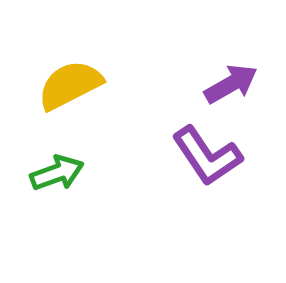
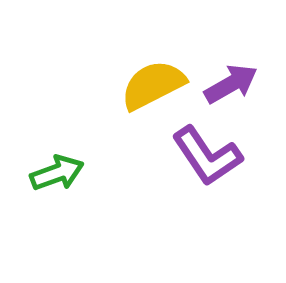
yellow semicircle: moved 83 px right
